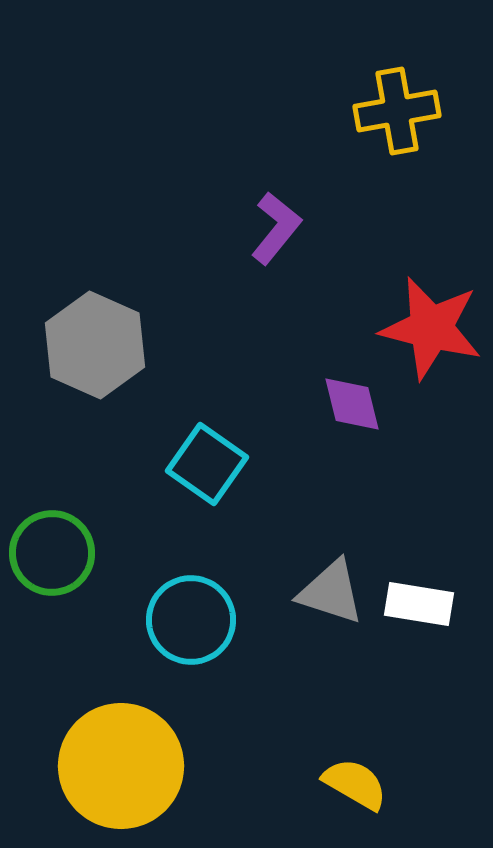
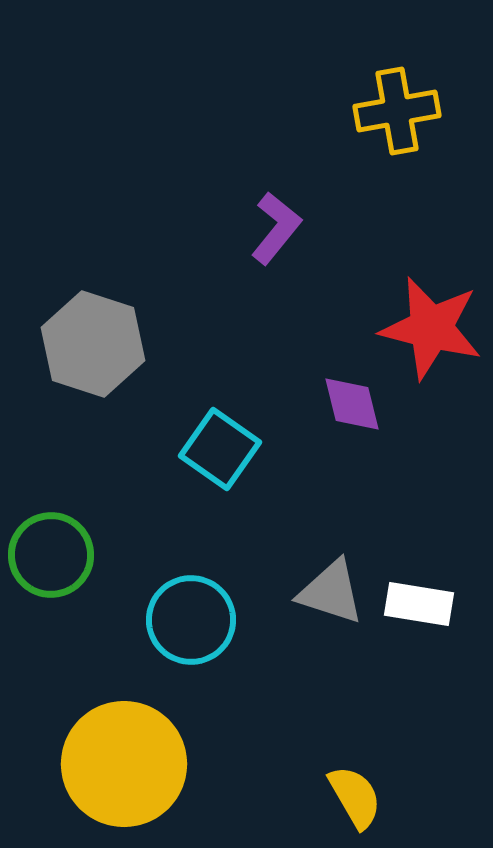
gray hexagon: moved 2 px left, 1 px up; rotated 6 degrees counterclockwise
cyan square: moved 13 px right, 15 px up
green circle: moved 1 px left, 2 px down
yellow circle: moved 3 px right, 2 px up
yellow semicircle: moved 13 px down; rotated 30 degrees clockwise
